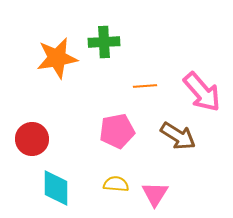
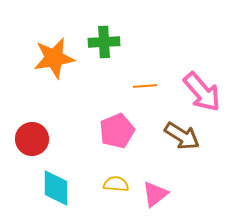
orange star: moved 3 px left
pink pentagon: rotated 12 degrees counterclockwise
brown arrow: moved 4 px right
pink triangle: rotated 20 degrees clockwise
